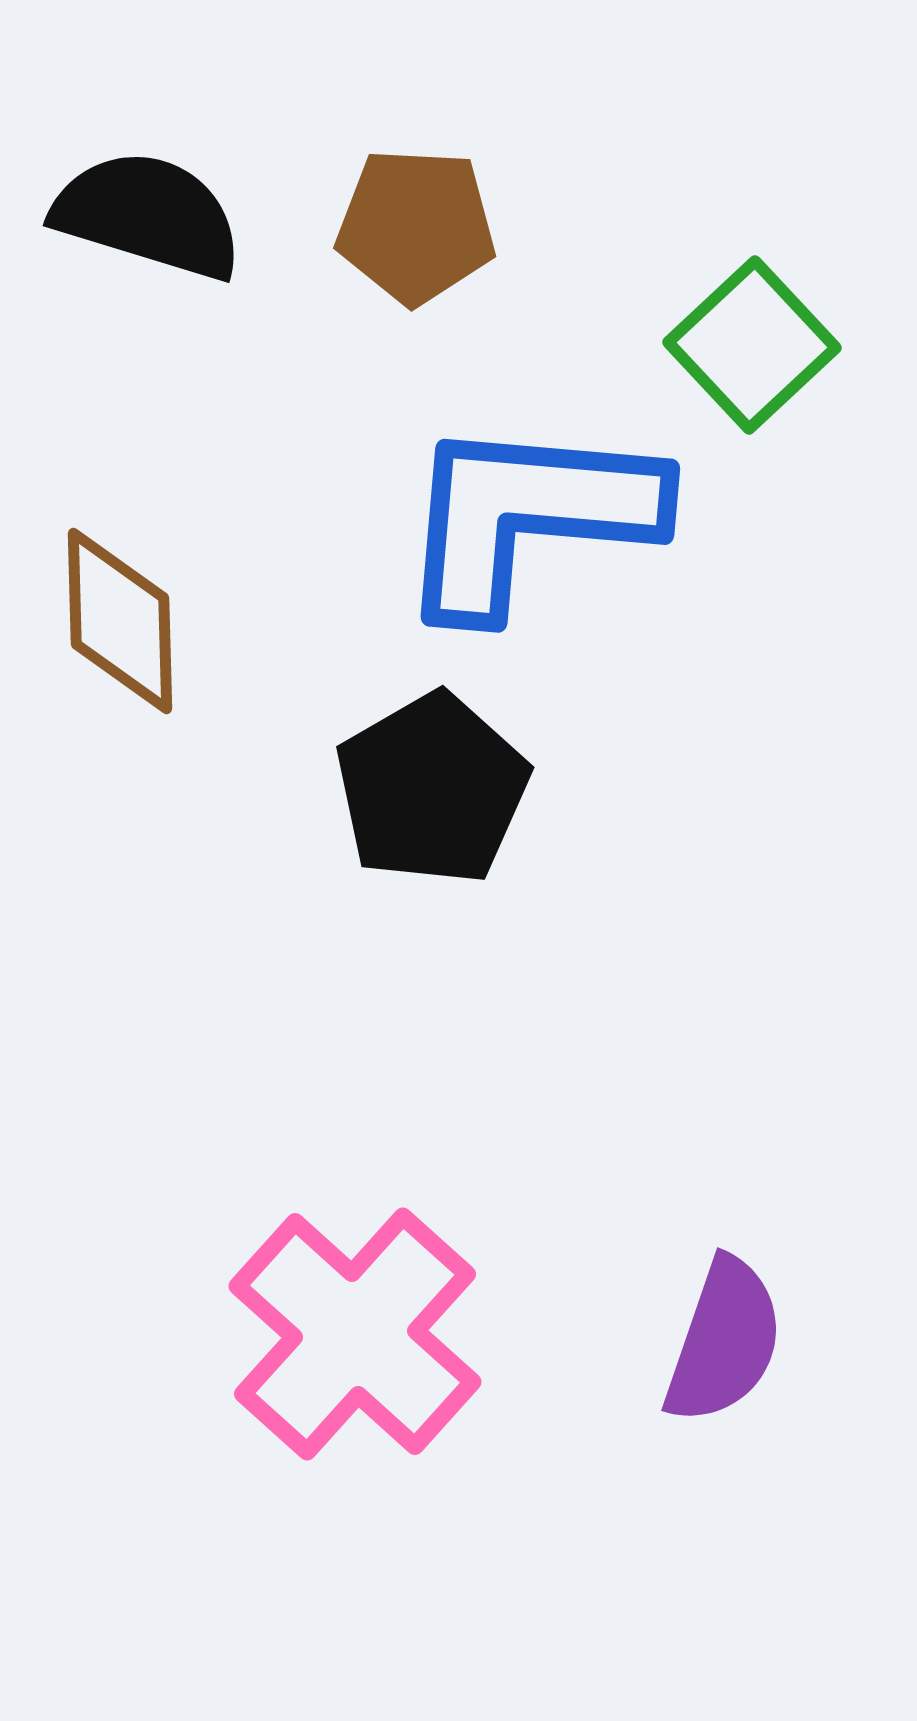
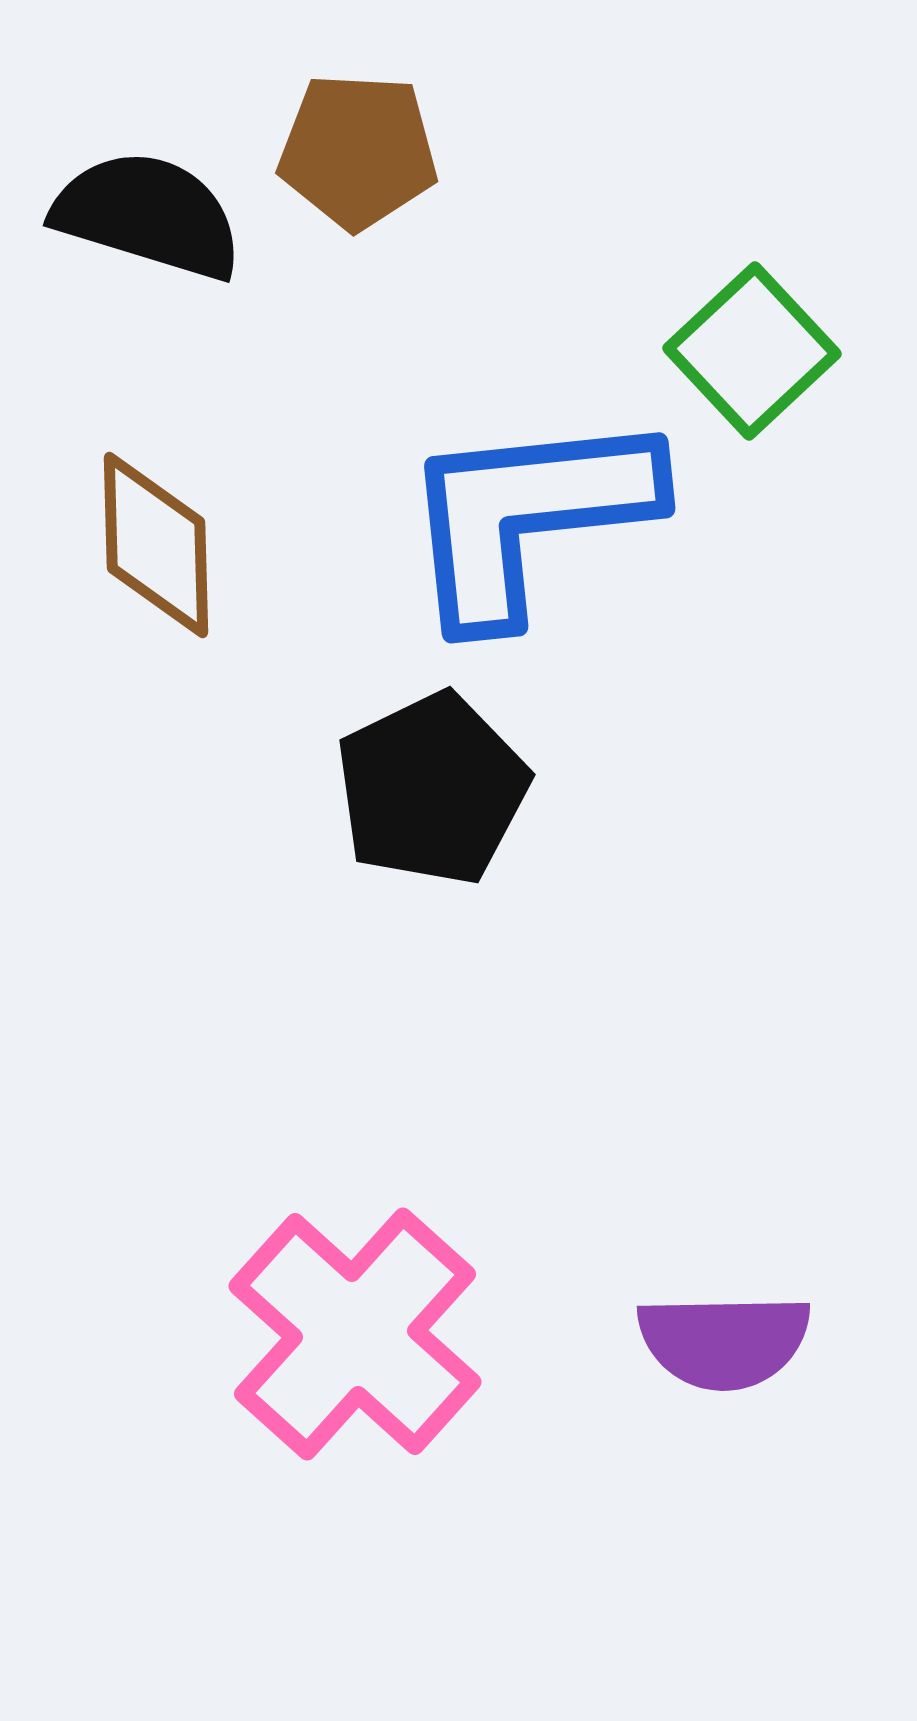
brown pentagon: moved 58 px left, 75 px up
green square: moved 6 px down
blue L-shape: rotated 11 degrees counterclockwise
brown diamond: moved 36 px right, 76 px up
black pentagon: rotated 4 degrees clockwise
purple semicircle: rotated 70 degrees clockwise
